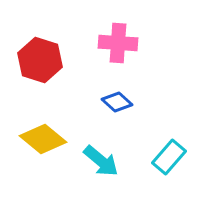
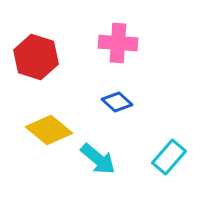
red hexagon: moved 4 px left, 3 px up
yellow diamond: moved 6 px right, 9 px up
cyan arrow: moved 3 px left, 2 px up
